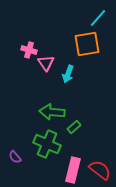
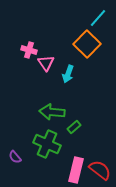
orange square: rotated 36 degrees counterclockwise
pink rectangle: moved 3 px right
